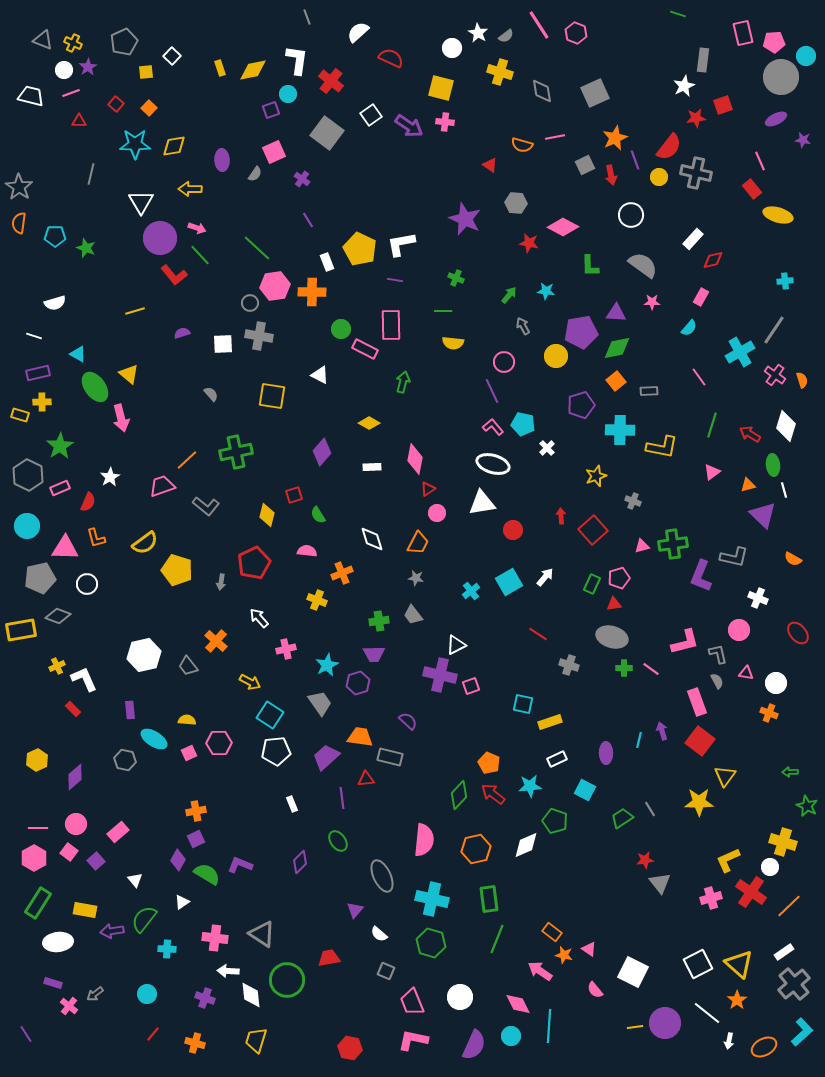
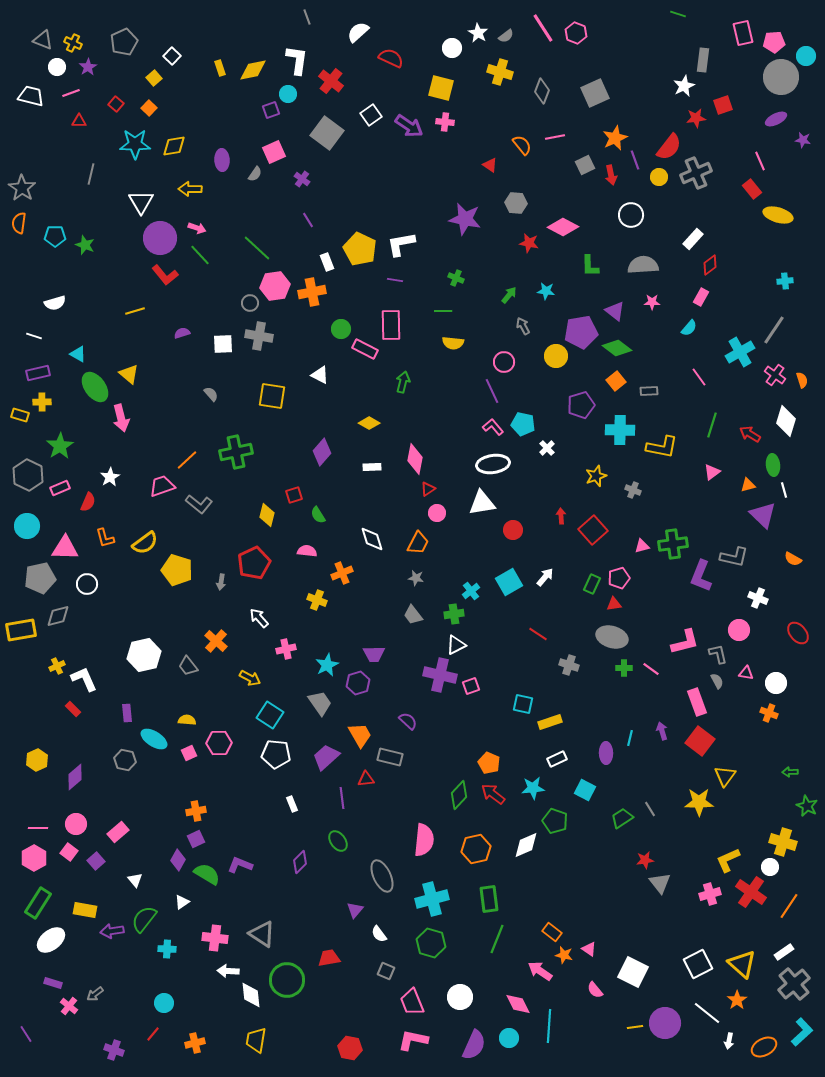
pink line at (539, 25): moved 4 px right, 3 px down
white circle at (64, 70): moved 7 px left, 3 px up
yellow square at (146, 72): moved 8 px right, 6 px down; rotated 35 degrees counterclockwise
gray diamond at (542, 91): rotated 30 degrees clockwise
orange semicircle at (522, 145): rotated 145 degrees counterclockwise
gray cross at (696, 173): rotated 36 degrees counterclockwise
gray star at (19, 187): moved 3 px right, 1 px down
purple star at (465, 219): rotated 12 degrees counterclockwise
green star at (86, 248): moved 1 px left, 3 px up
red diamond at (713, 260): moved 3 px left, 5 px down; rotated 25 degrees counterclockwise
gray semicircle at (643, 265): rotated 40 degrees counterclockwise
red L-shape at (174, 275): moved 9 px left
orange cross at (312, 292): rotated 12 degrees counterclockwise
purple triangle at (616, 313): moved 1 px left, 2 px up; rotated 35 degrees clockwise
green diamond at (617, 348): rotated 48 degrees clockwise
white diamond at (786, 426): moved 5 px up
white ellipse at (493, 464): rotated 24 degrees counterclockwise
gray cross at (633, 501): moved 11 px up
gray L-shape at (206, 506): moved 7 px left, 2 px up
orange L-shape at (96, 538): moved 9 px right
gray diamond at (58, 616): rotated 35 degrees counterclockwise
green cross at (379, 621): moved 75 px right, 7 px up
yellow arrow at (250, 682): moved 4 px up
purple rectangle at (130, 710): moved 3 px left, 3 px down
orange trapezoid at (360, 737): moved 2 px up; rotated 52 degrees clockwise
cyan line at (639, 740): moved 9 px left, 2 px up
white pentagon at (276, 751): moved 3 px down; rotated 12 degrees clockwise
cyan star at (530, 786): moved 3 px right, 2 px down
pink cross at (711, 898): moved 1 px left, 4 px up
cyan cross at (432, 899): rotated 28 degrees counterclockwise
orange line at (789, 906): rotated 12 degrees counterclockwise
white semicircle at (379, 934): rotated 12 degrees clockwise
white ellipse at (58, 942): moved 7 px left, 2 px up; rotated 32 degrees counterclockwise
yellow triangle at (739, 964): moved 3 px right
cyan circle at (147, 994): moved 17 px right, 9 px down
purple cross at (205, 998): moved 91 px left, 52 px down
cyan circle at (511, 1036): moved 2 px left, 2 px down
yellow trapezoid at (256, 1040): rotated 8 degrees counterclockwise
orange cross at (195, 1043): rotated 30 degrees counterclockwise
